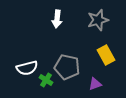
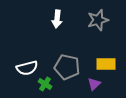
yellow rectangle: moved 9 px down; rotated 60 degrees counterclockwise
green cross: moved 1 px left, 4 px down
purple triangle: moved 1 px left; rotated 24 degrees counterclockwise
